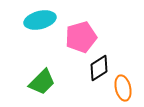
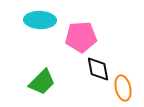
cyan ellipse: rotated 16 degrees clockwise
pink pentagon: rotated 12 degrees clockwise
black diamond: moved 1 px left, 1 px down; rotated 68 degrees counterclockwise
